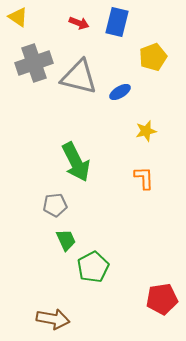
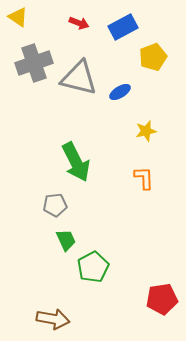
blue rectangle: moved 6 px right, 5 px down; rotated 48 degrees clockwise
gray triangle: moved 1 px down
